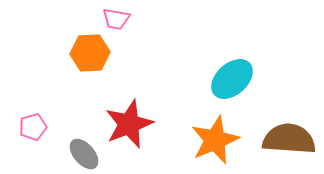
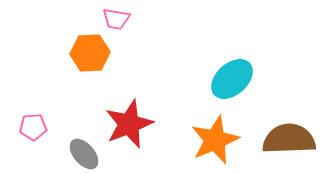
pink pentagon: rotated 12 degrees clockwise
brown semicircle: rotated 6 degrees counterclockwise
